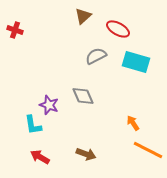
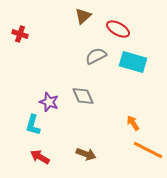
red cross: moved 5 px right, 4 px down
cyan rectangle: moved 3 px left
purple star: moved 3 px up
cyan L-shape: rotated 25 degrees clockwise
